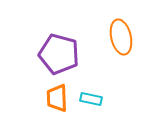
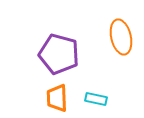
cyan rectangle: moved 5 px right
